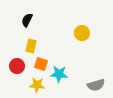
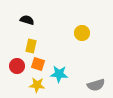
black semicircle: rotated 80 degrees clockwise
orange square: moved 3 px left
